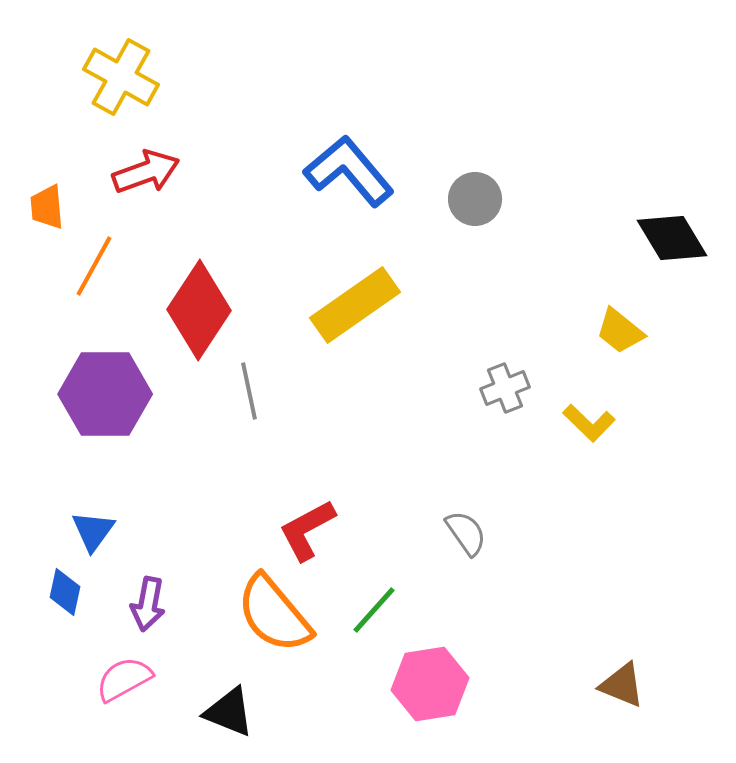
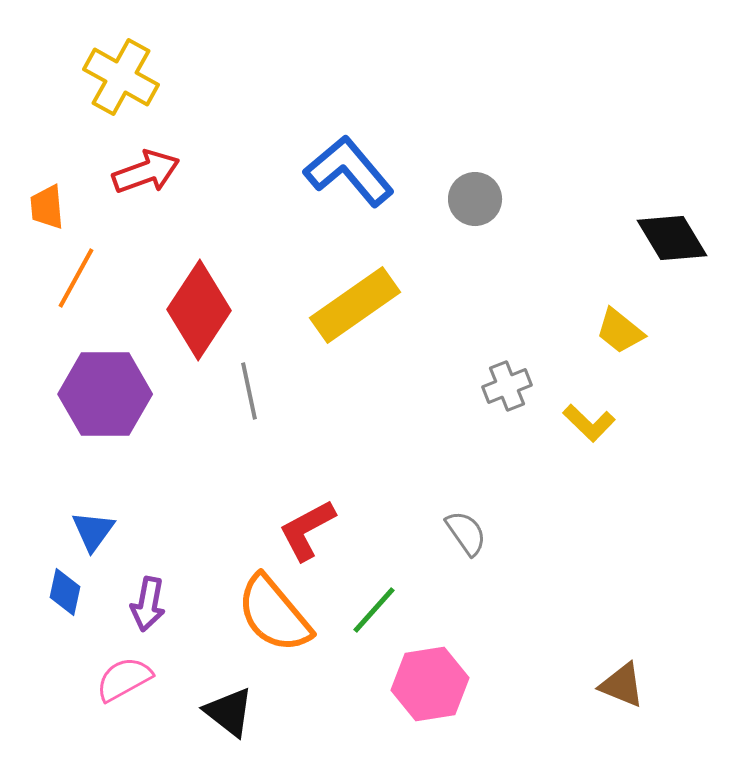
orange line: moved 18 px left, 12 px down
gray cross: moved 2 px right, 2 px up
black triangle: rotated 16 degrees clockwise
